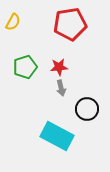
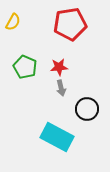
green pentagon: rotated 30 degrees counterclockwise
cyan rectangle: moved 1 px down
